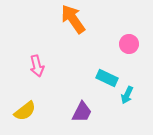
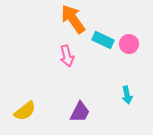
pink arrow: moved 30 px right, 10 px up
cyan rectangle: moved 4 px left, 38 px up
cyan arrow: rotated 36 degrees counterclockwise
purple trapezoid: moved 2 px left
